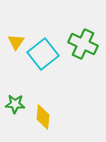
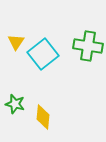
green cross: moved 5 px right, 2 px down; rotated 16 degrees counterclockwise
green star: rotated 12 degrees clockwise
